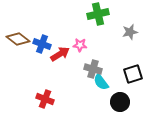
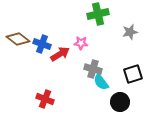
pink star: moved 1 px right, 2 px up
